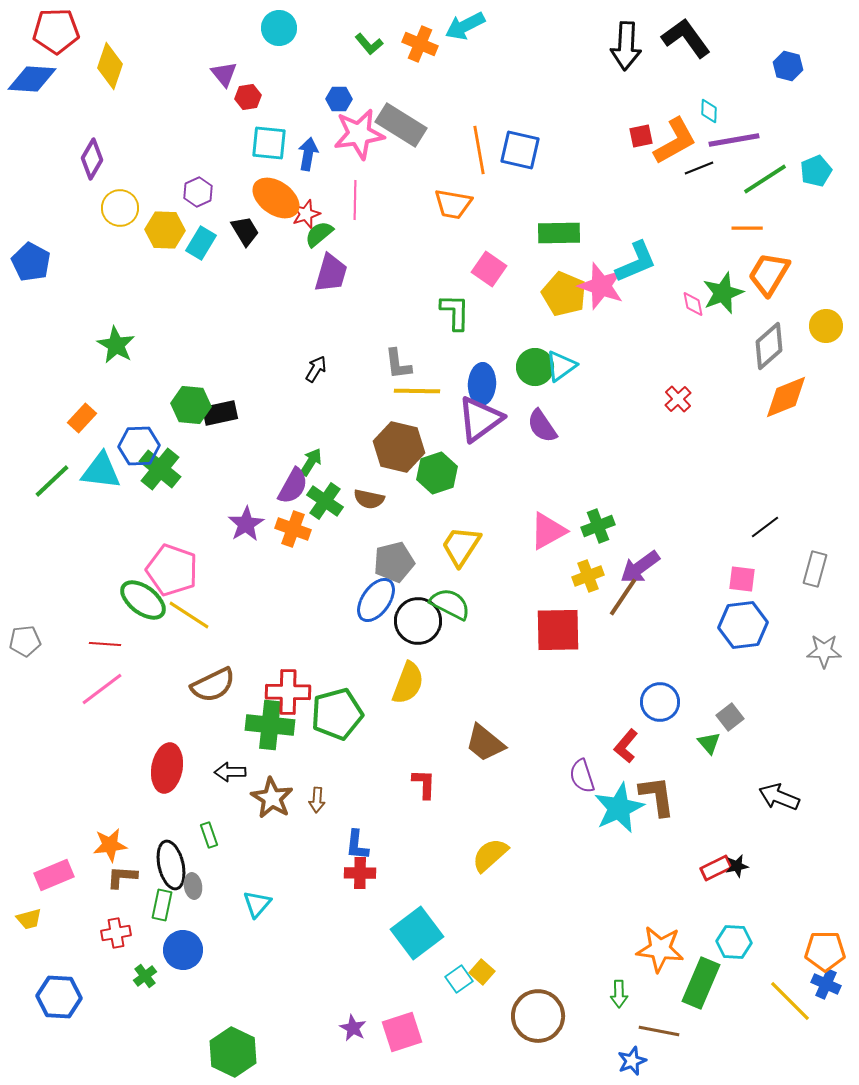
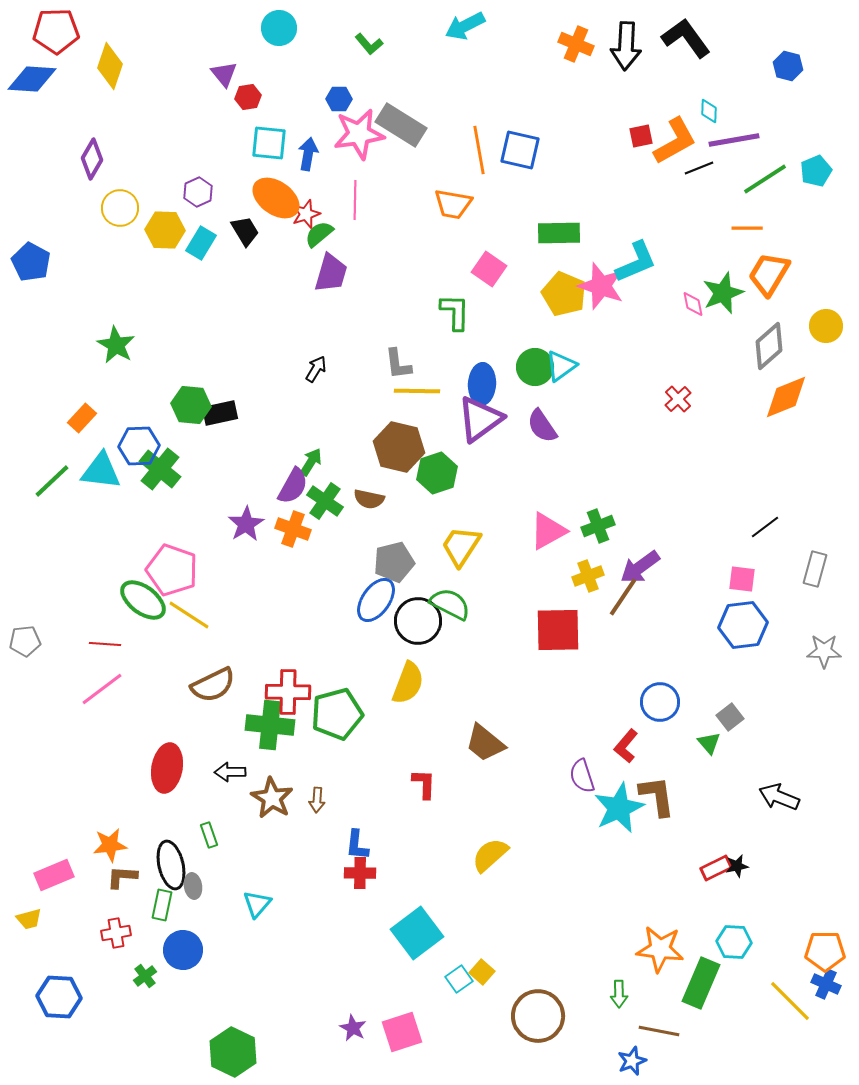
orange cross at (420, 44): moved 156 px right
